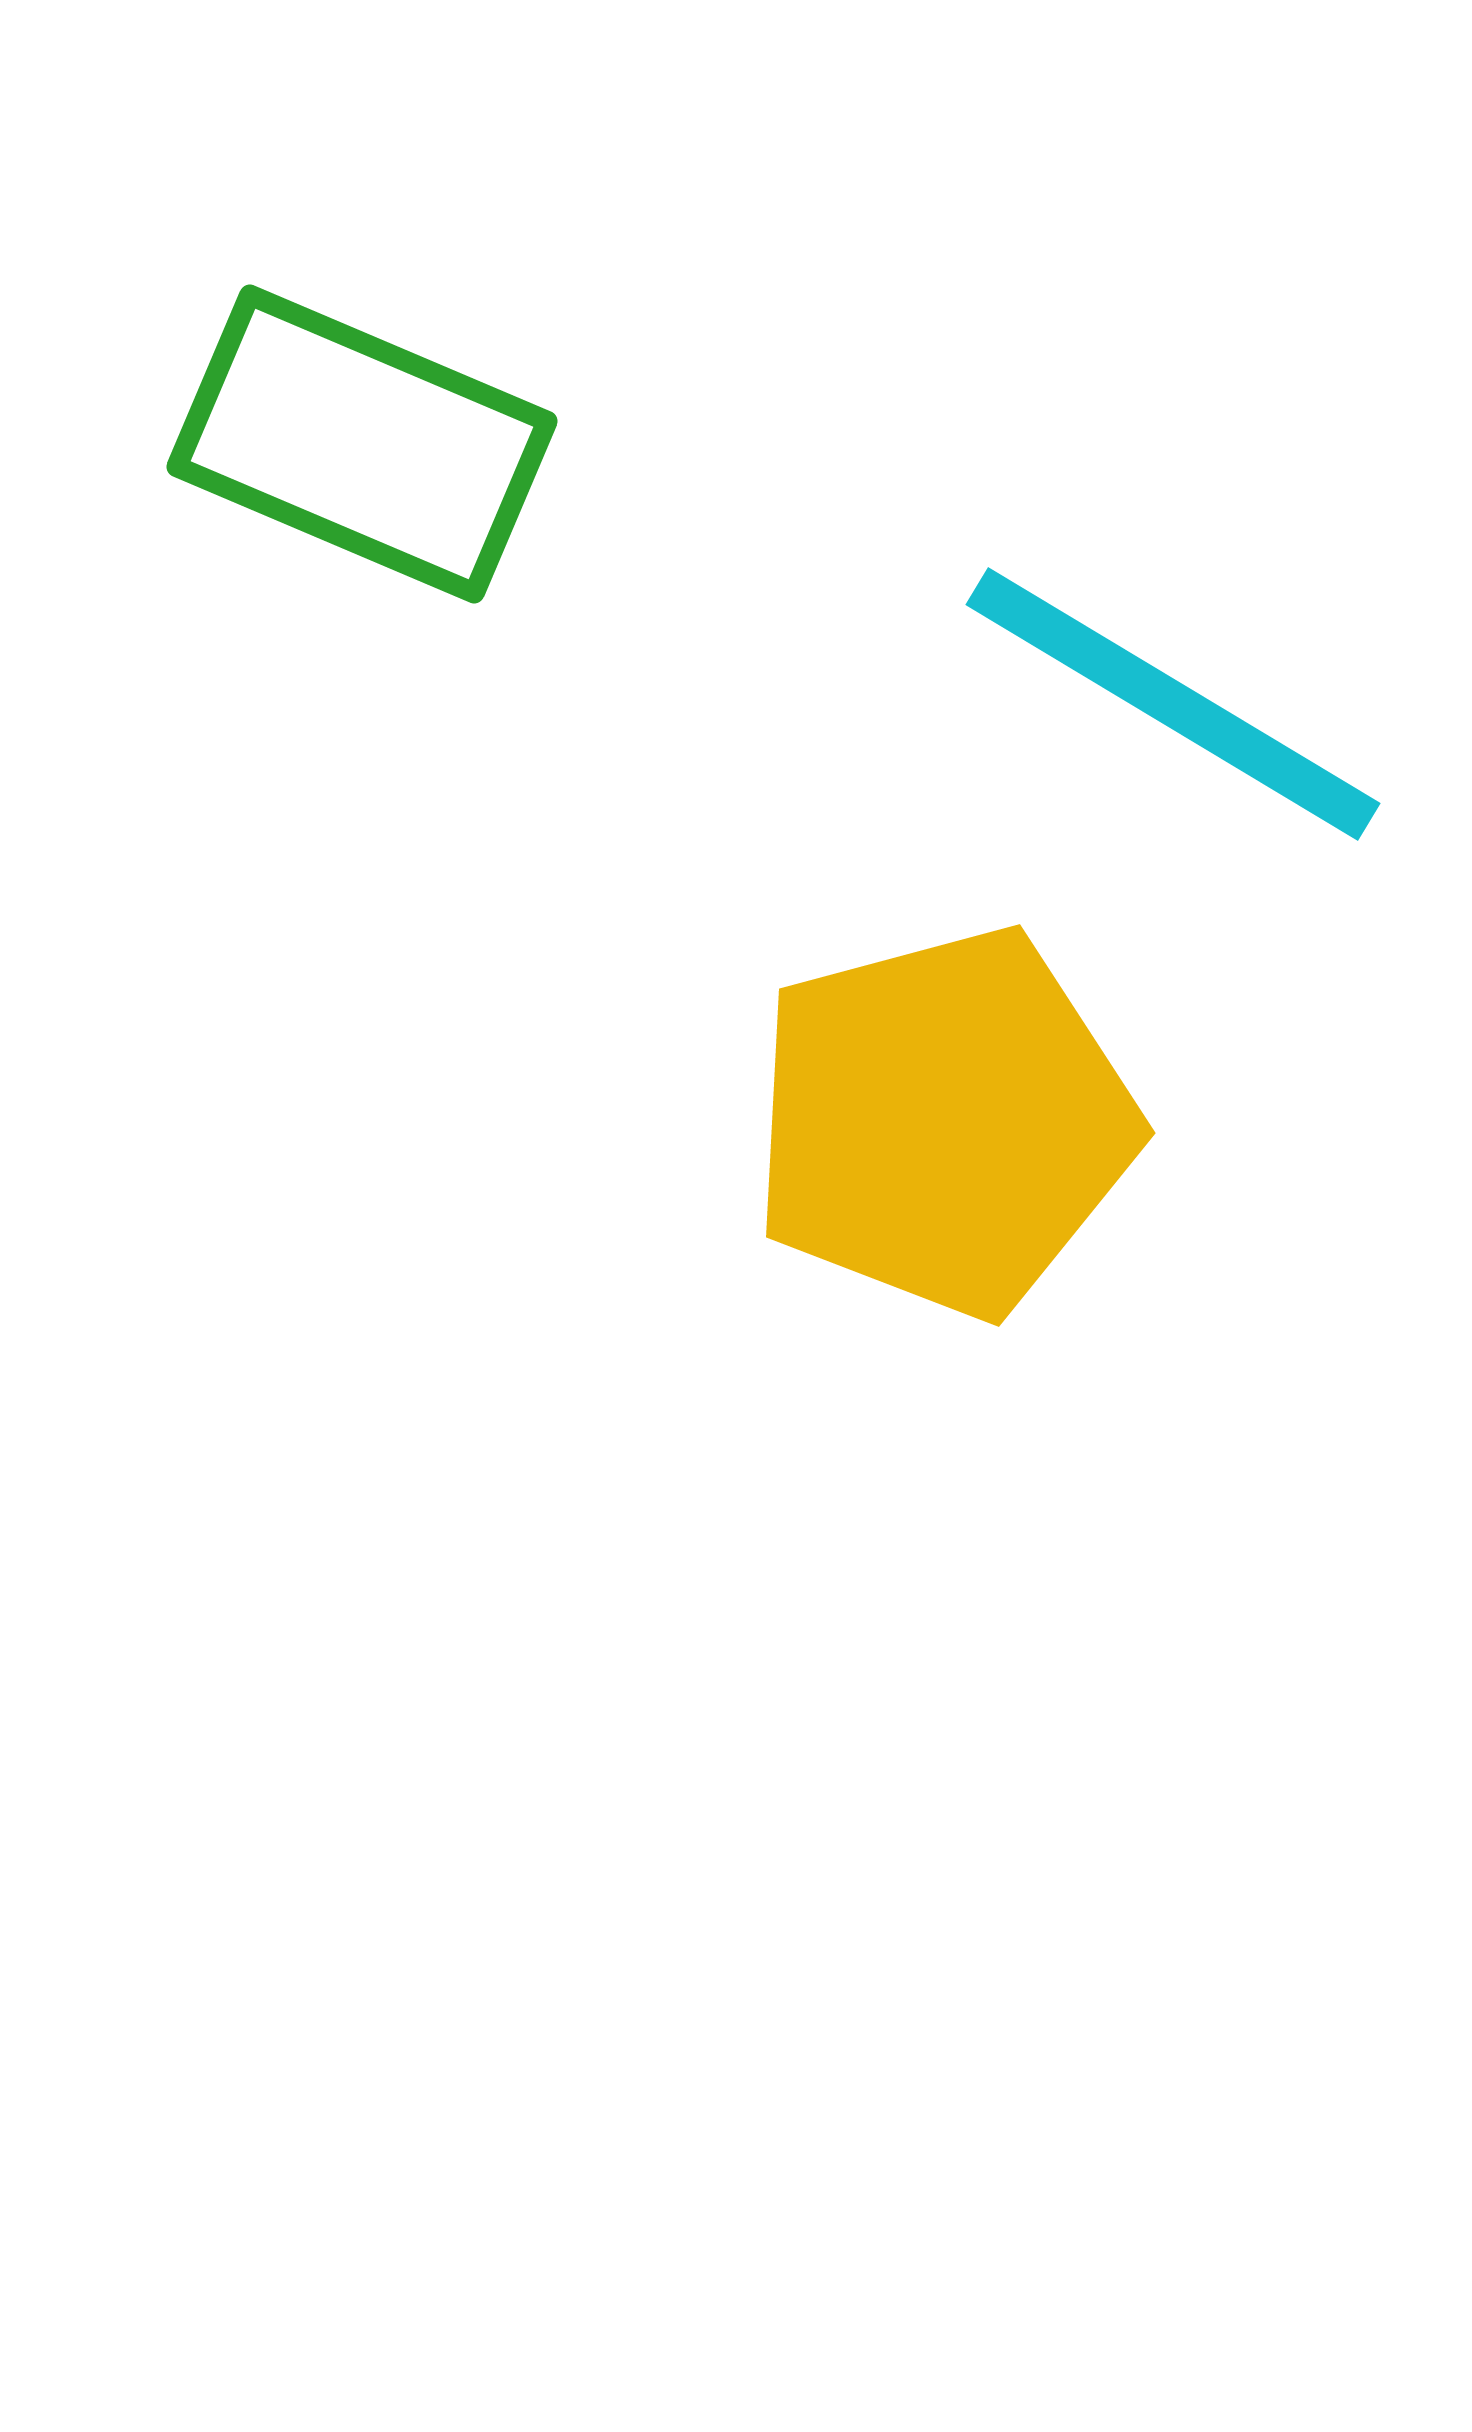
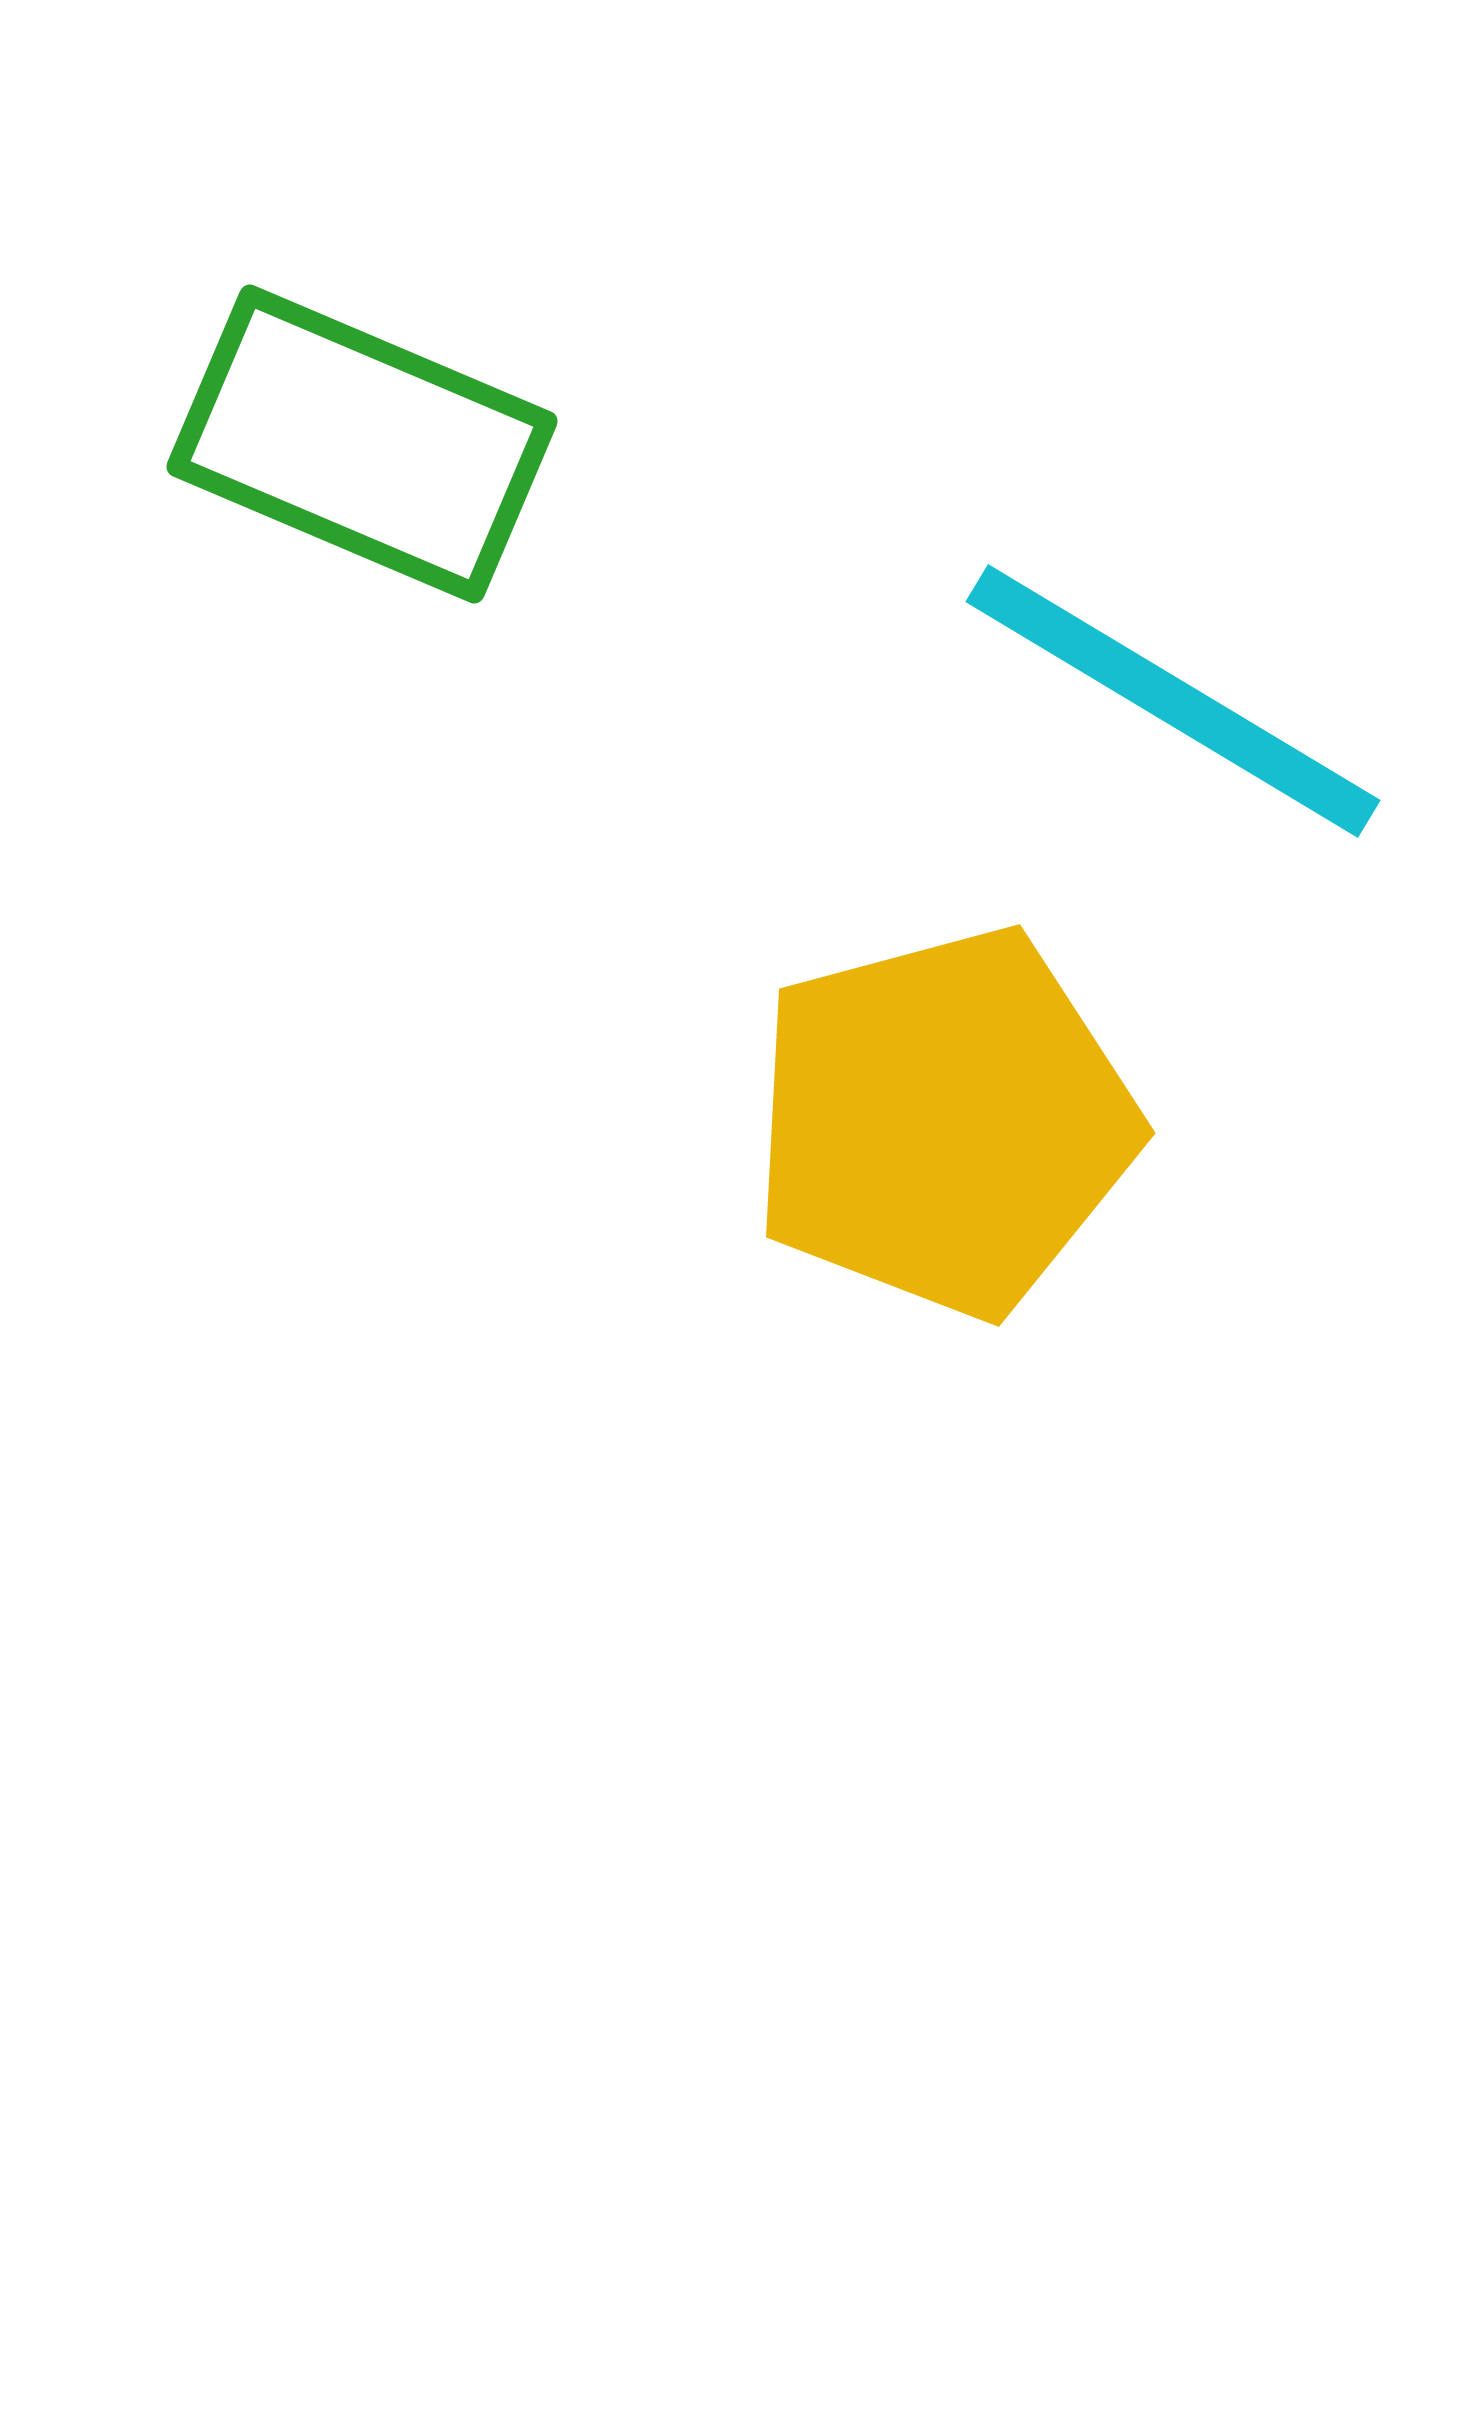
cyan line: moved 3 px up
